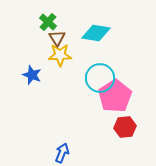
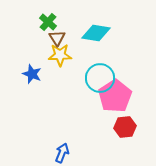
blue star: moved 1 px up
